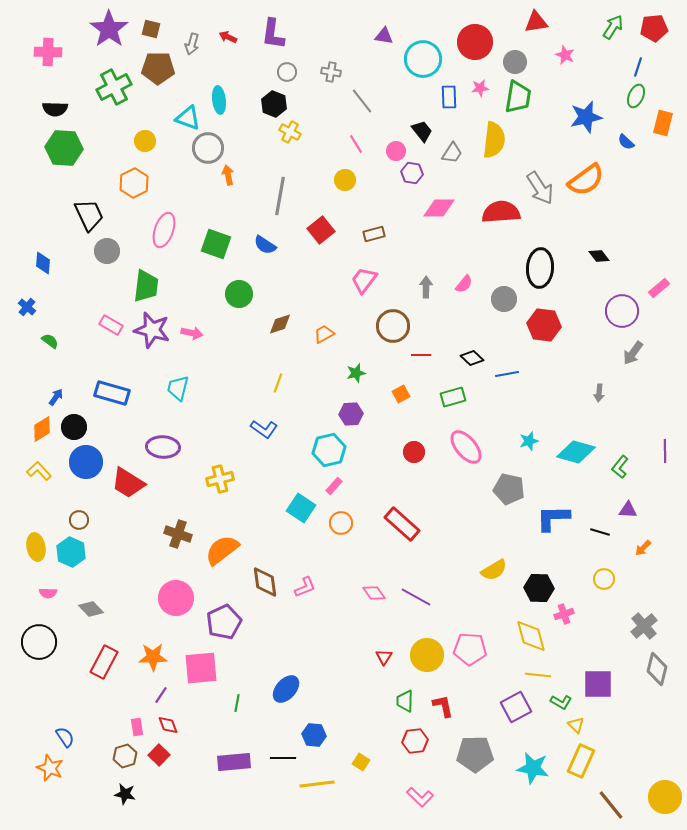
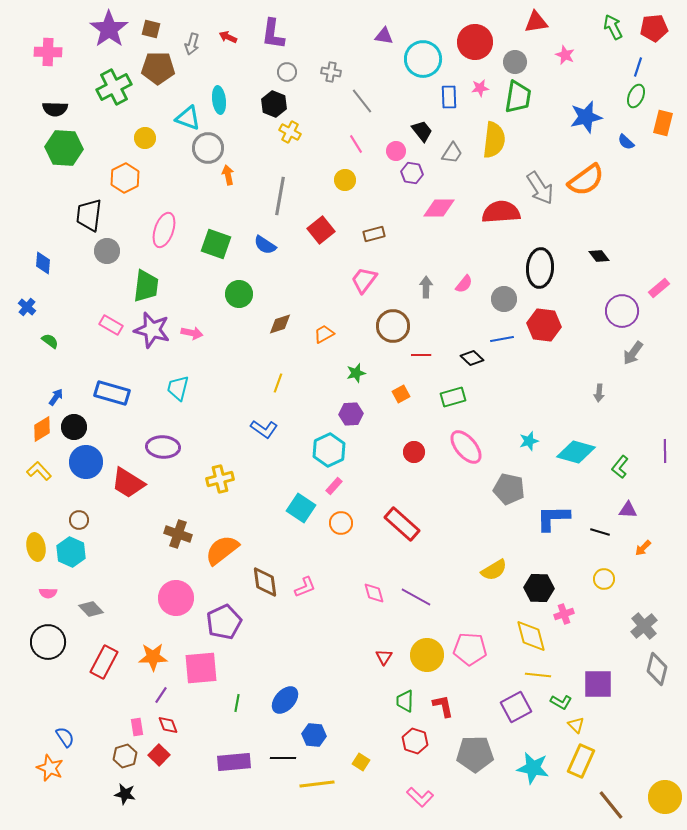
green arrow at (613, 27): rotated 60 degrees counterclockwise
yellow circle at (145, 141): moved 3 px up
orange hexagon at (134, 183): moved 9 px left, 5 px up
black trapezoid at (89, 215): rotated 148 degrees counterclockwise
blue line at (507, 374): moved 5 px left, 35 px up
cyan hexagon at (329, 450): rotated 12 degrees counterclockwise
pink diamond at (374, 593): rotated 20 degrees clockwise
black circle at (39, 642): moved 9 px right
blue ellipse at (286, 689): moved 1 px left, 11 px down
red hexagon at (415, 741): rotated 25 degrees clockwise
